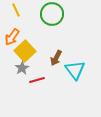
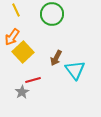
yellow square: moved 2 px left, 1 px down
gray star: moved 24 px down
red line: moved 4 px left
